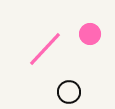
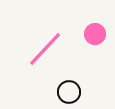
pink circle: moved 5 px right
